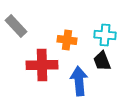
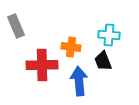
gray rectangle: rotated 20 degrees clockwise
cyan cross: moved 4 px right
orange cross: moved 4 px right, 7 px down
black trapezoid: moved 1 px right
